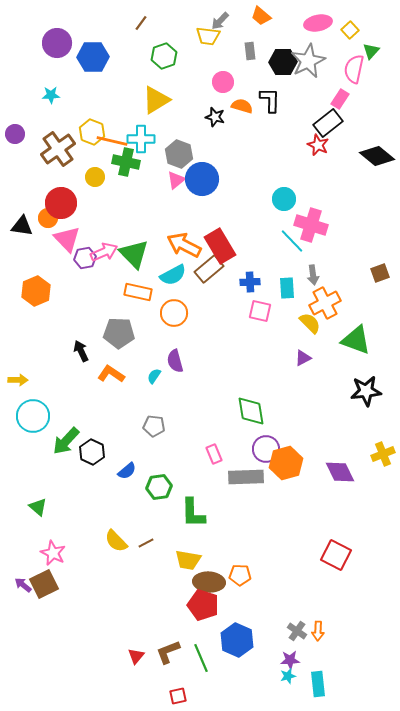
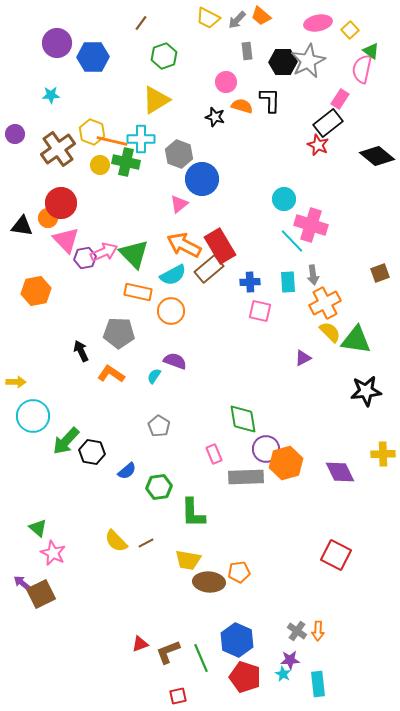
gray arrow at (220, 21): moved 17 px right, 1 px up
yellow trapezoid at (208, 36): moved 18 px up; rotated 20 degrees clockwise
gray rectangle at (250, 51): moved 3 px left
green triangle at (371, 51): rotated 36 degrees counterclockwise
pink semicircle at (354, 69): moved 8 px right
pink circle at (223, 82): moved 3 px right
yellow circle at (95, 177): moved 5 px right, 12 px up
pink triangle at (176, 180): moved 3 px right, 24 px down
pink triangle at (67, 239): moved 1 px left, 1 px down
cyan rectangle at (287, 288): moved 1 px right, 6 px up
orange hexagon at (36, 291): rotated 12 degrees clockwise
orange circle at (174, 313): moved 3 px left, 2 px up
yellow semicircle at (310, 323): moved 20 px right, 9 px down
green triangle at (356, 340): rotated 12 degrees counterclockwise
purple semicircle at (175, 361): rotated 125 degrees clockwise
yellow arrow at (18, 380): moved 2 px left, 2 px down
green diamond at (251, 411): moved 8 px left, 8 px down
gray pentagon at (154, 426): moved 5 px right; rotated 25 degrees clockwise
black hexagon at (92, 452): rotated 15 degrees counterclockwise
yellow cross at (383, 454): rotated 20 degrees clockwise
green triangle at (38, 507): moved 21 px down
orange pentagon at (240, 575): moved 1 px left, 3 px up; rotated 10 degrees counterclockwise
brown square at (44, 584): moved 3 px left, 10 px down
purple arrow at (23, 585): moved 1 px left, 2 px up
red pentagon at (203, 605): moved 42 px right, 72 px down
red triangle at (136, 656): moved 4 px right, 12 px up; rotated 30 degrees clockwise
cyan star at (288, 676): moved 5 px left, 2 px up; rotated 28 degrees counterclockwise
